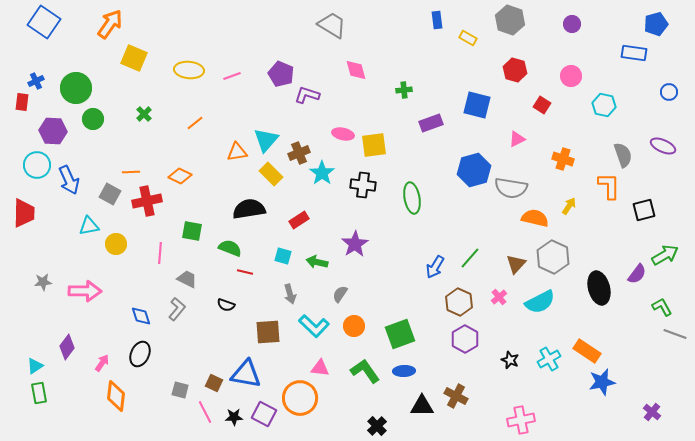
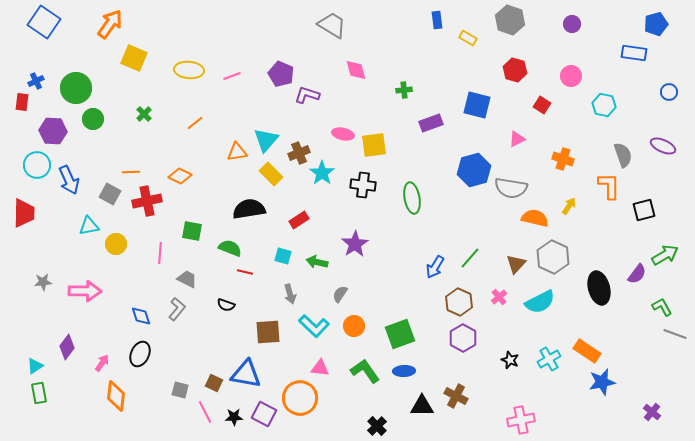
purple hexagon at (465, 339): moved 2 px left, 1 px up
